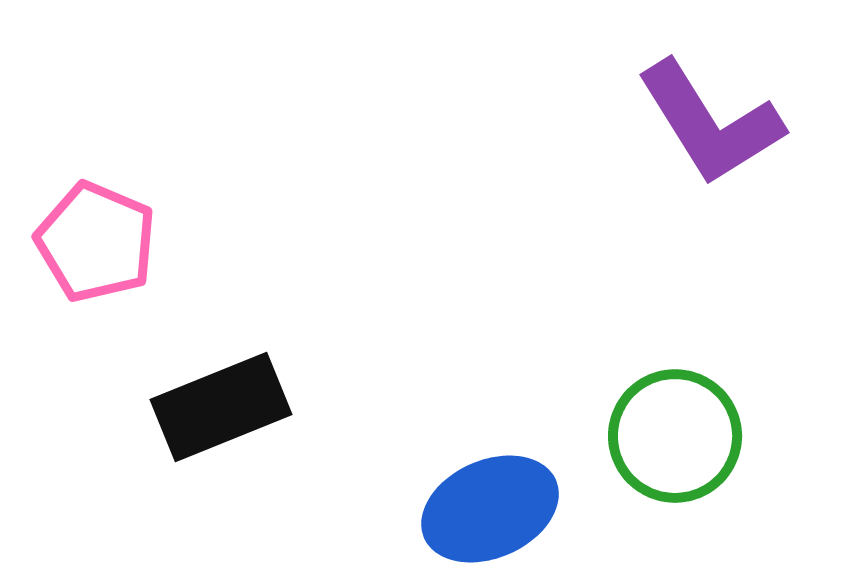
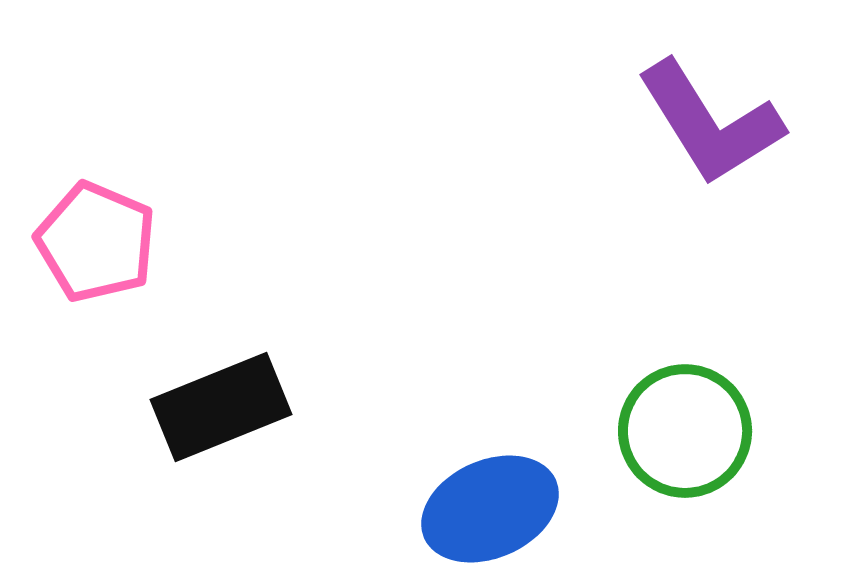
green circle: moved 10 px right, 5 px up
